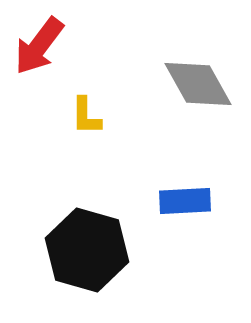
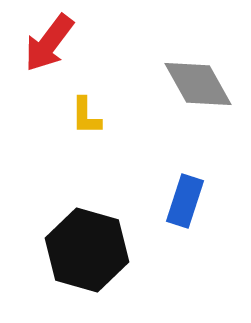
red arrow: moved 10 px right, 3 px up
blue rectangle: rotated 69 degrees counterclockwise
